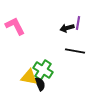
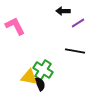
purple line: rotated 48 degrees clockwise
black arrow: moved 4 px left, 17 px up; rotated 16 degrees clockwise
